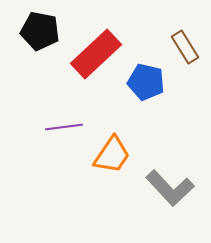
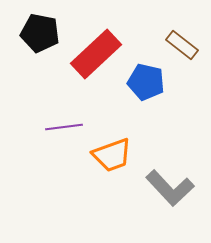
black pentagon: moved 2 px down
brown rectangle: moved 3 px left, 2 px up; rotated 20 degrees counterclockwise
orange trapezoid: rotated 36 degrees clockwise
